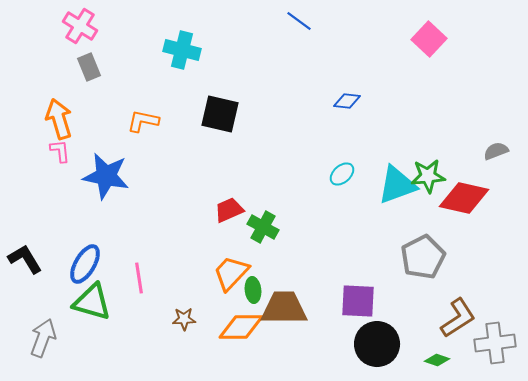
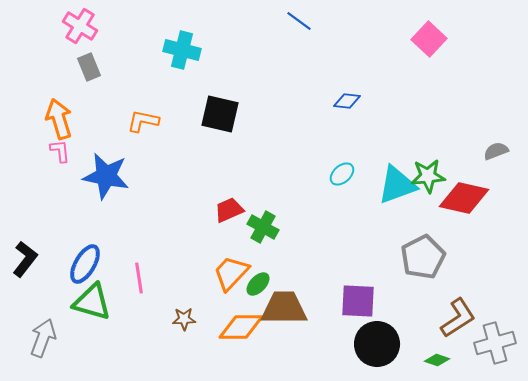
black L-shape: rotated 69 degrees clockwise
green ellipse: moved 5 px right, 6 px up; rotated 50 degrees clockwise
gray cross: rotated 9 degrees counterclockwise
